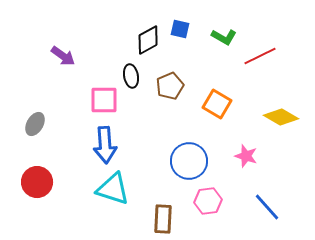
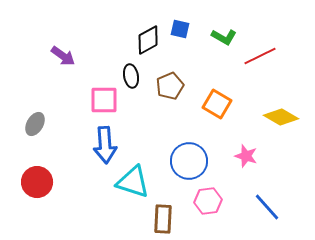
cyan triangle: moved 20 px right, 7 px up
